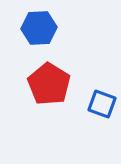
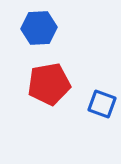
red pentagon: rotated 30 degrees clockwise
